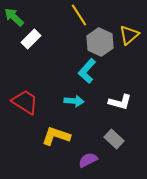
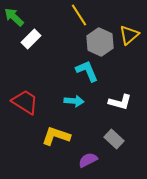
cyan L-shape: rotated 115 degrees clockwise
